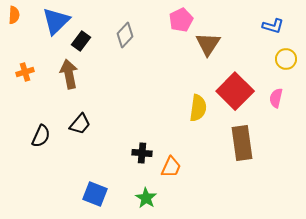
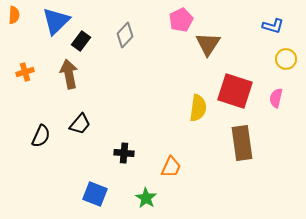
red square: rotated 27 degrees counterclockwise
black cross: moved 18 px left
